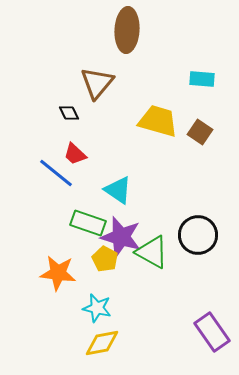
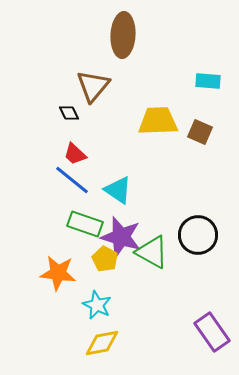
brown ellipse: moved 4 px left, 5 px down
cyan rectangle: moved 6 px right, 2 px down
brown triangle: moved 4 px left, 3 px down
yellow trapezoid: rotated 18 degrees counterclockwise
brown square: rotated 10 degrees counterclockwise
blue line: moved 16 px right, 7 px down
green rectangle: moved 3 px left, 1 px down
cyan star: moved 3 px up; rotated 12 degrees clockwise
